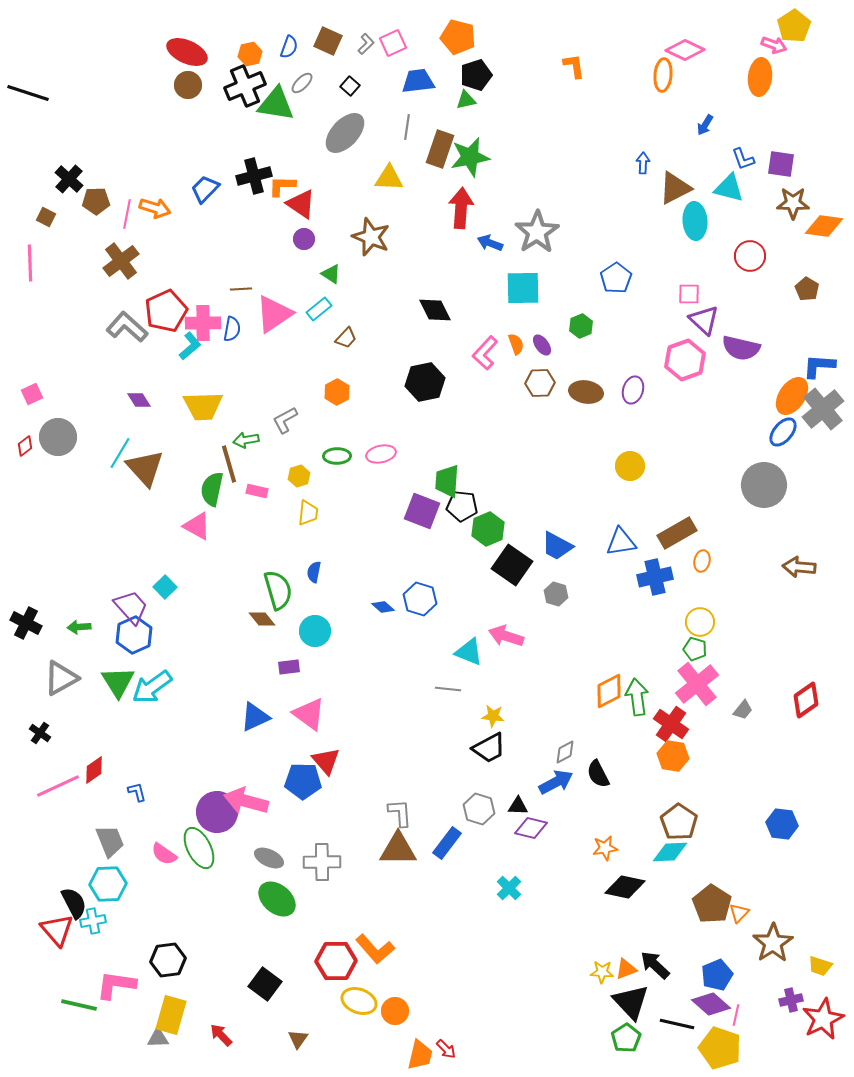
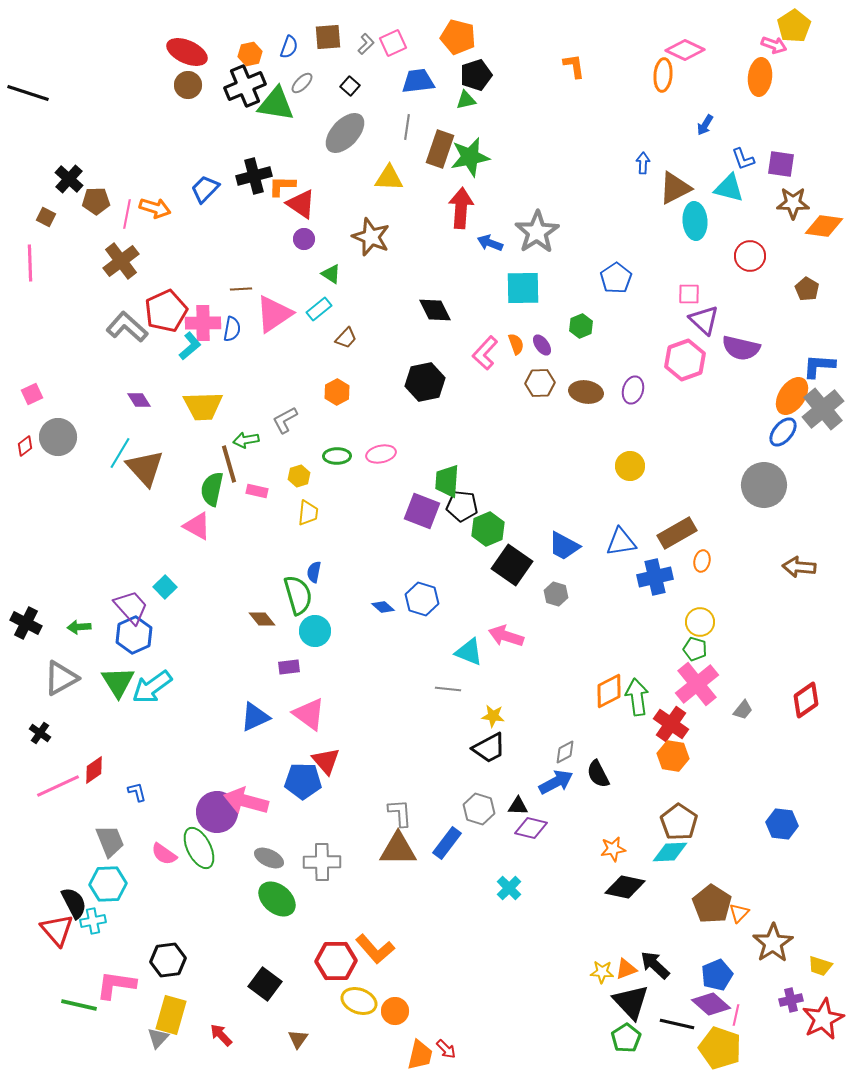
brown square at (328, 41): moved 4 px up; rotated 28 degrees counterclockwise
blue trapezoid at (557, 546): moved 7 px right
green semicircle at (278, 590): moved 20 px right, 5 px down
blue hexagon at (420, 599): moved 2 px right
orange star at (605, 848): moved 8 px right, 1 px down
gray triangle at (158, 1038): rotated 45 degrees counterclockwise
